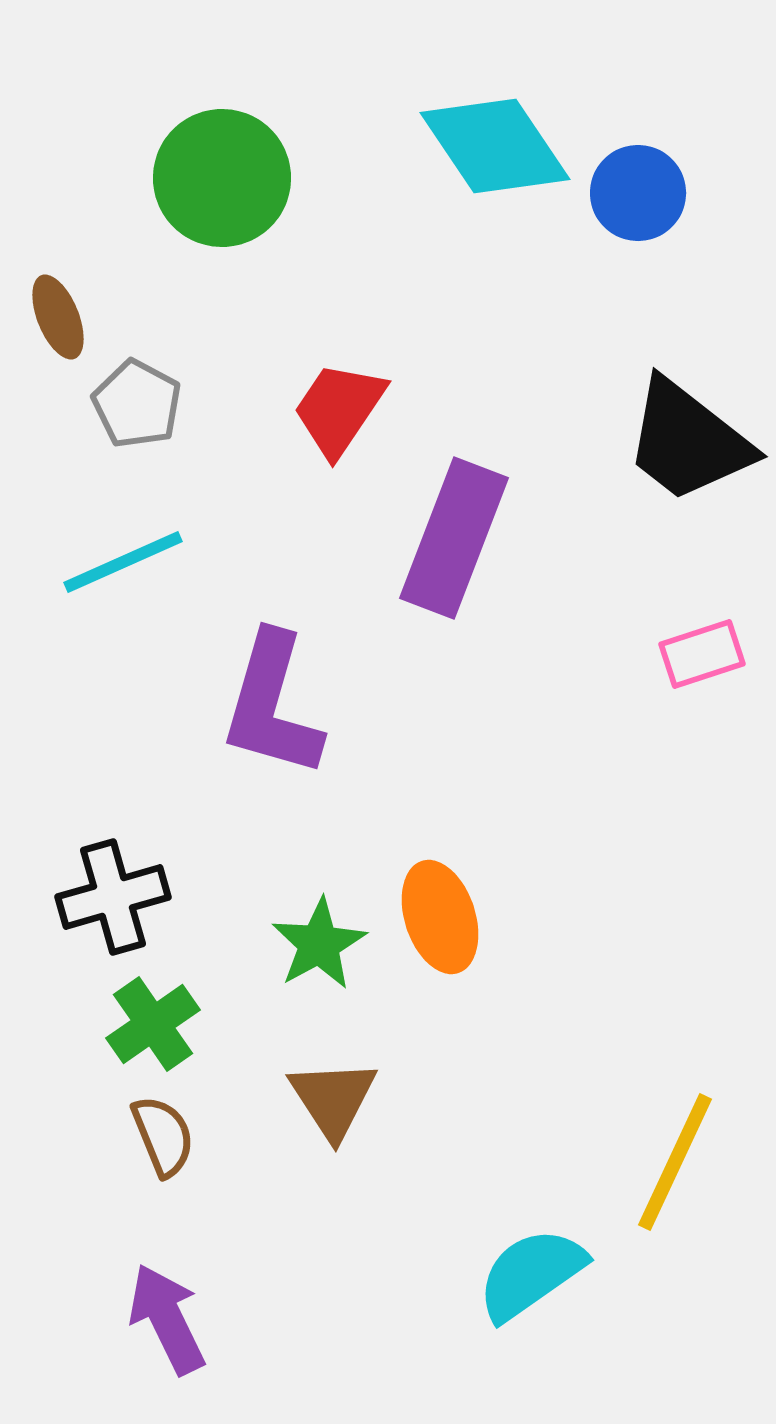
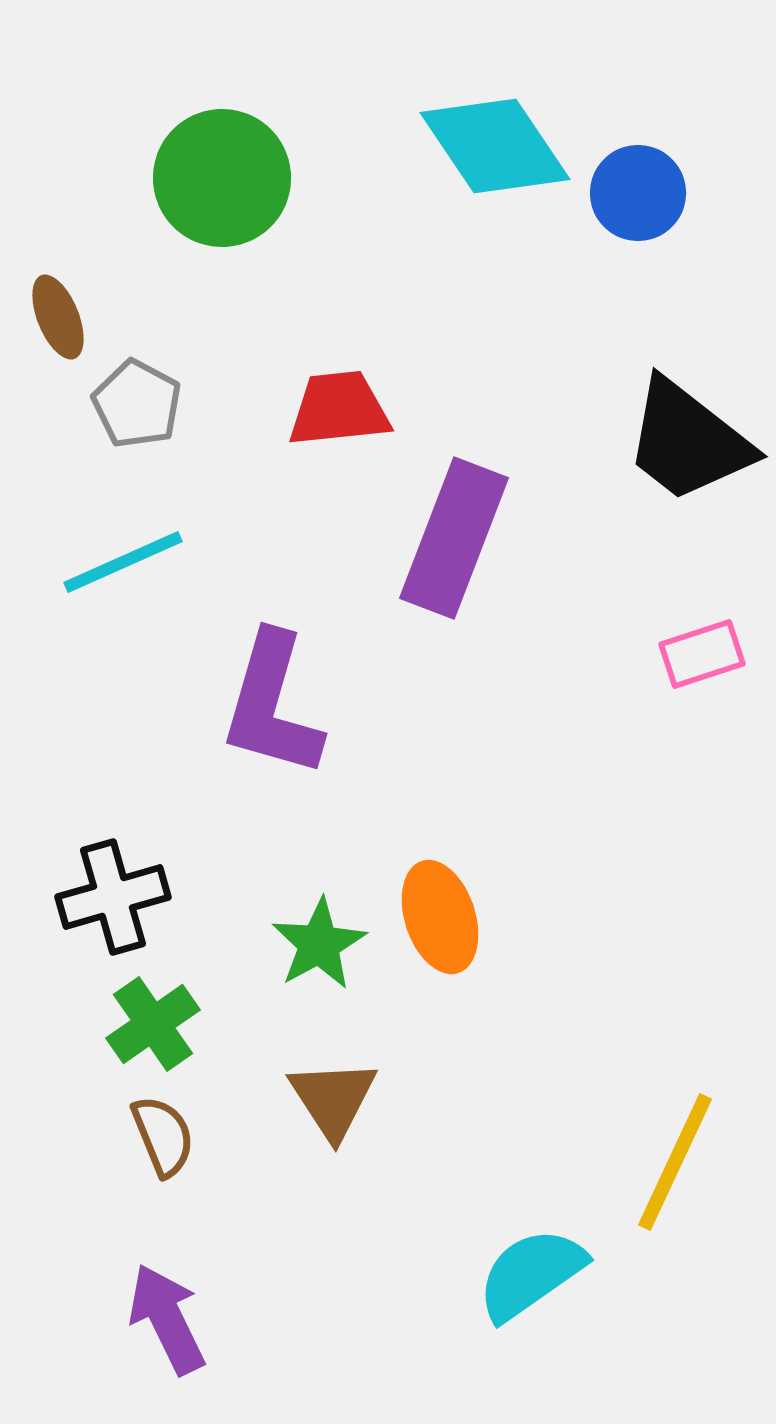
red trapezoid: rotated 50 degrees clockwise
